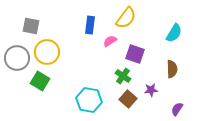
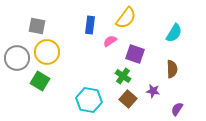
gray square: moved 6 px right
purple star: moved 2 px right, 1 px down; rotated 16 degrees clockwise
